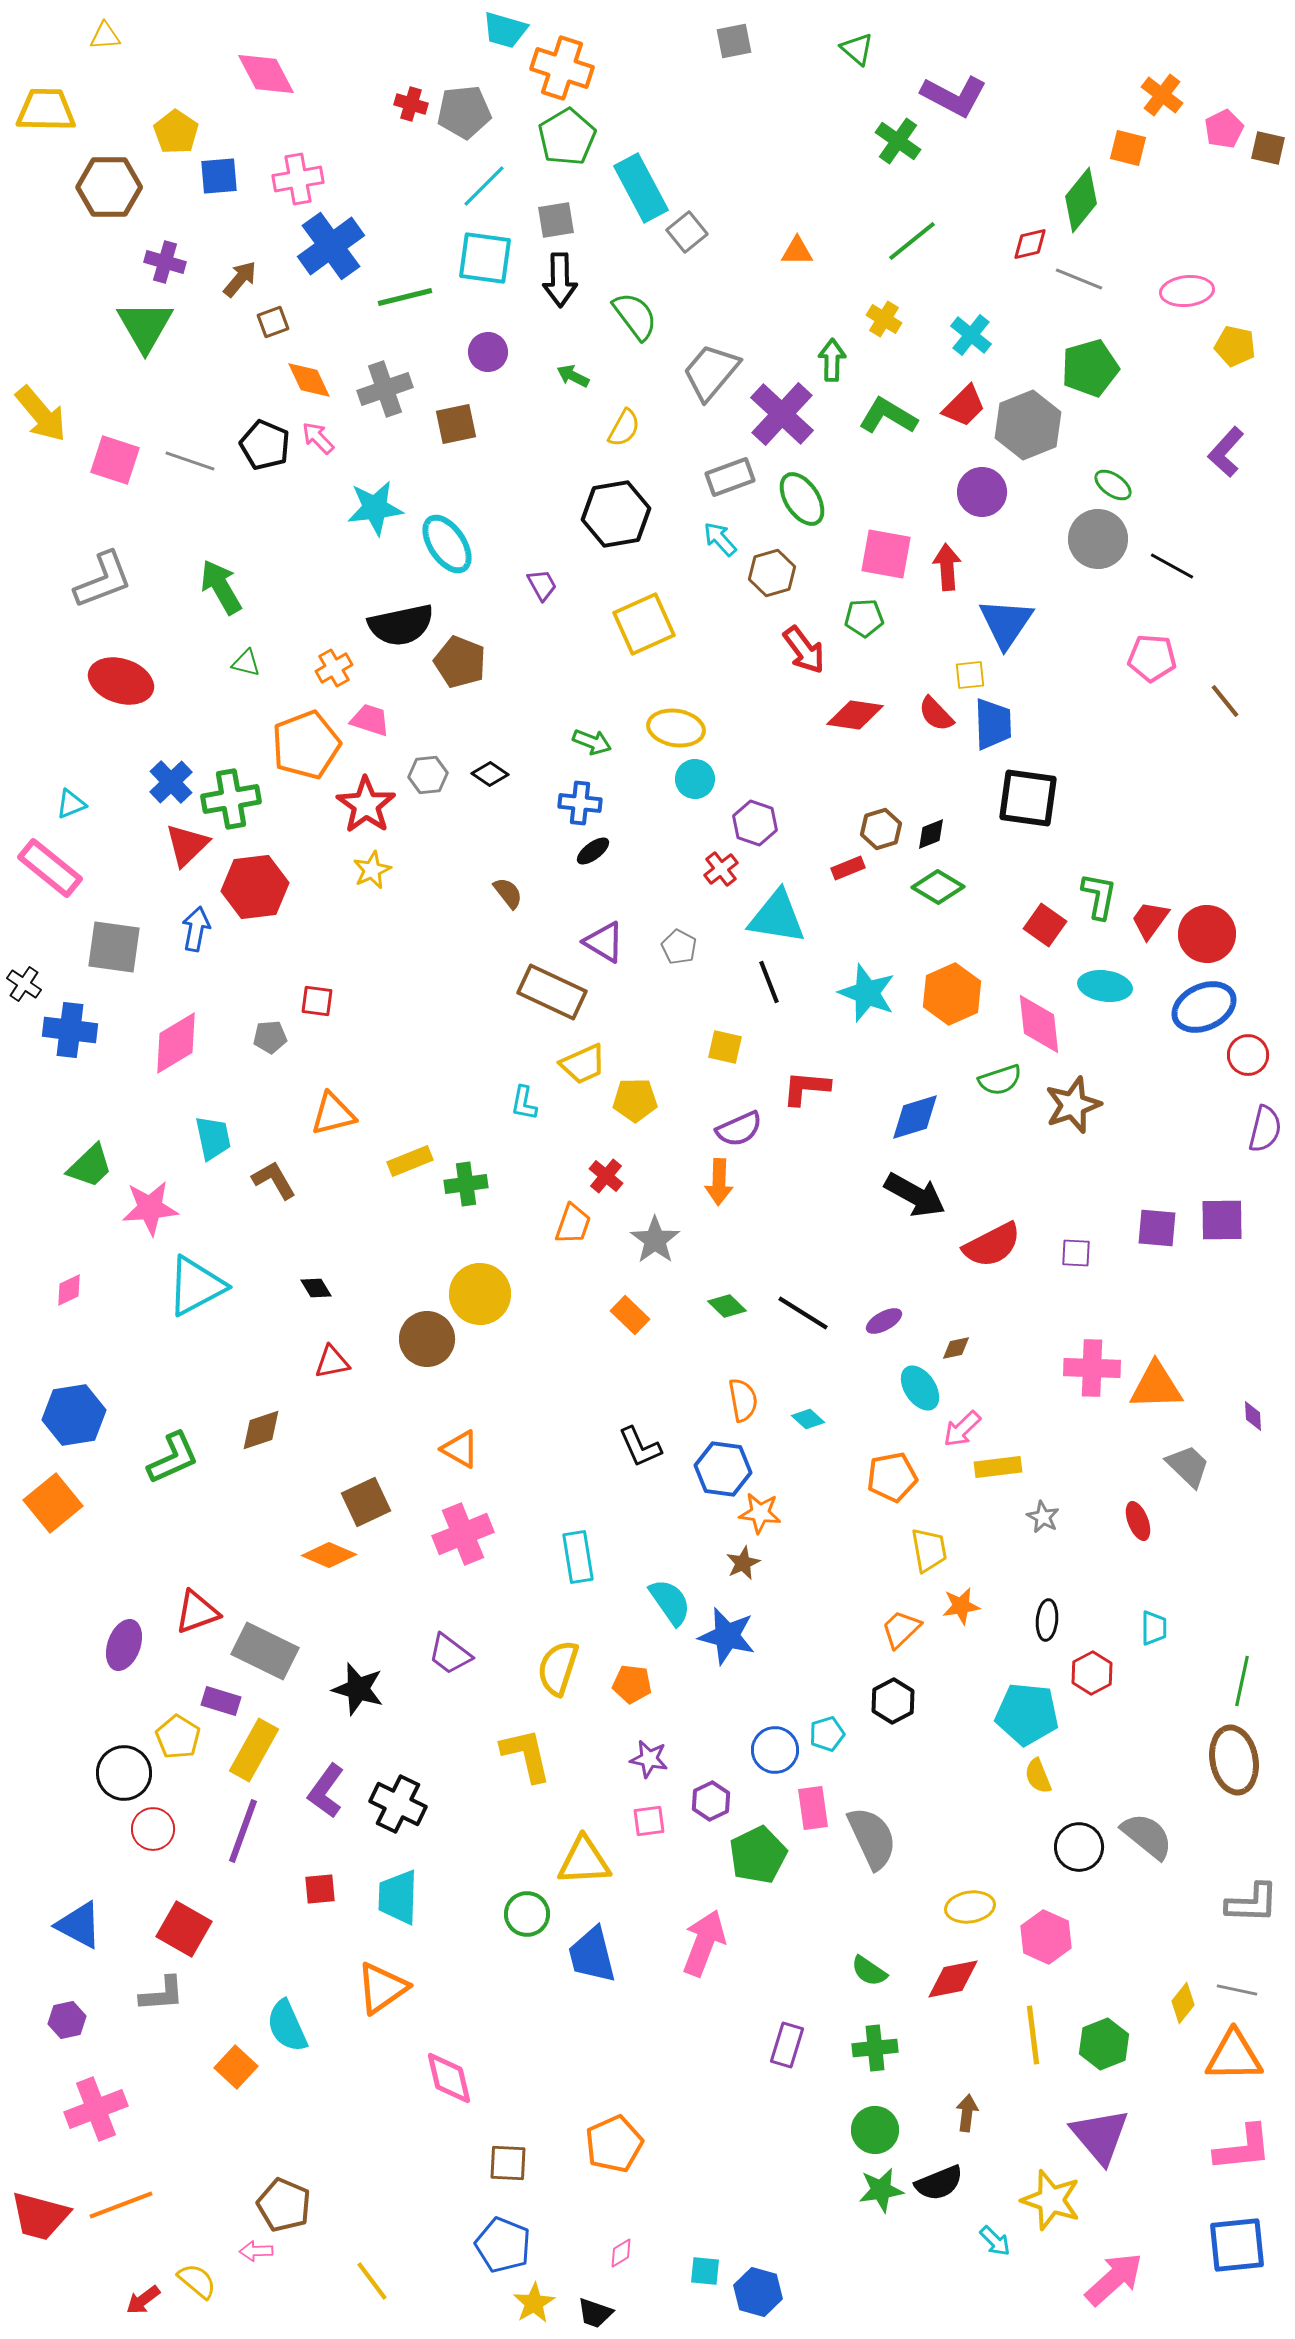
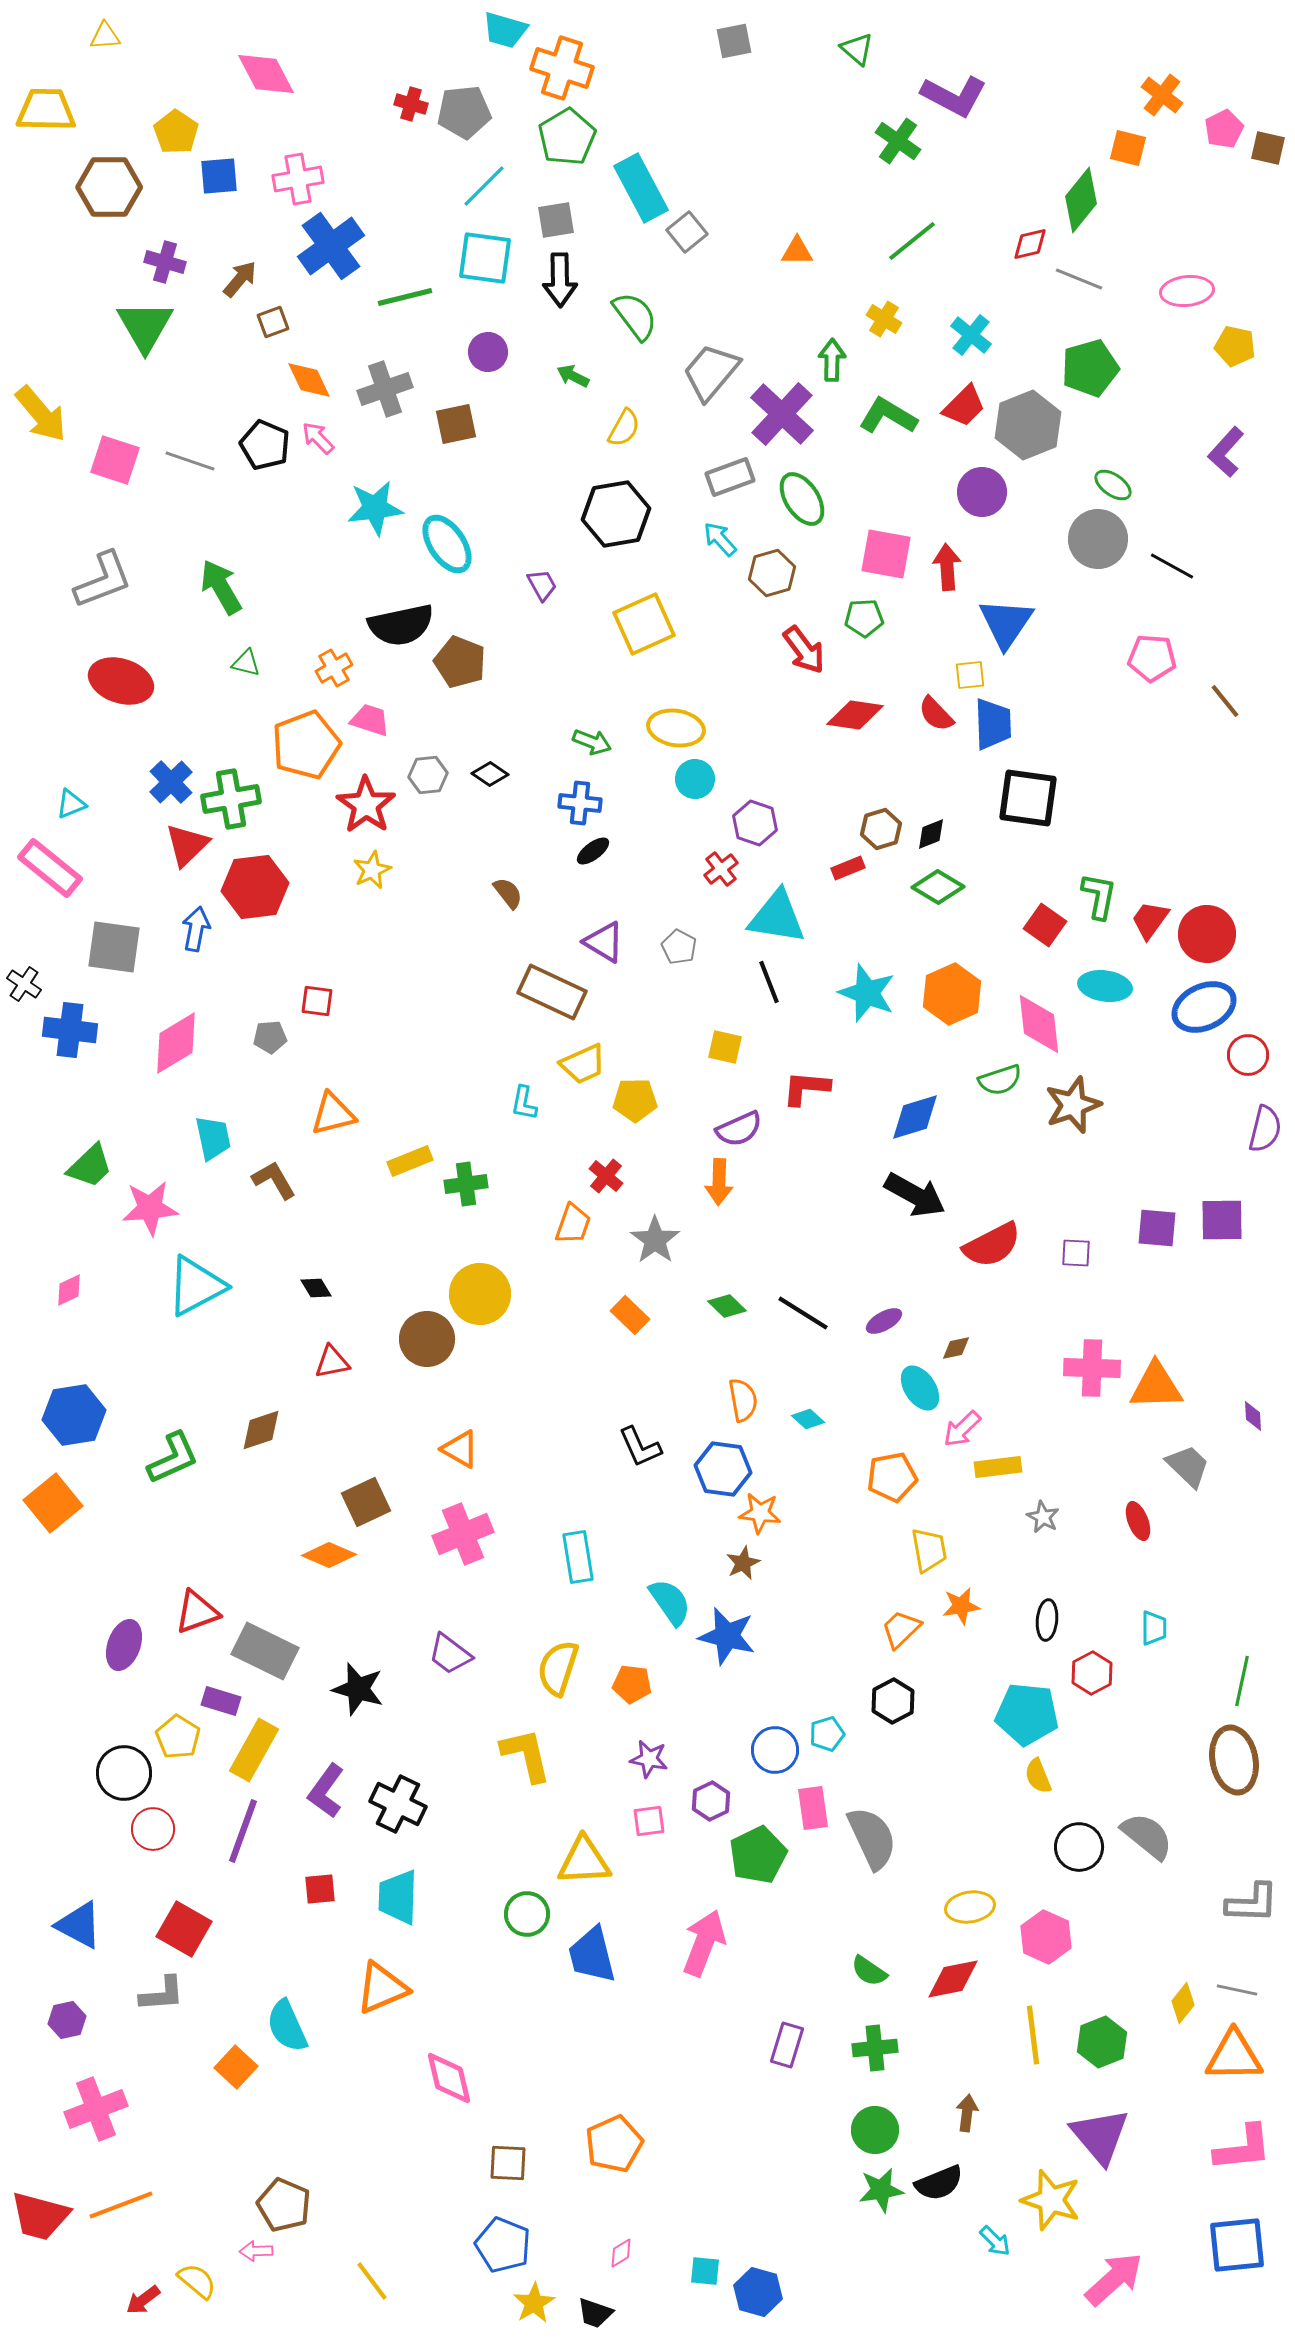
orange triangle at (382, 1988): rotated 12 degrees clockwise
green hexagon at (1104, 2044): moved 2 px left, 2 px up
